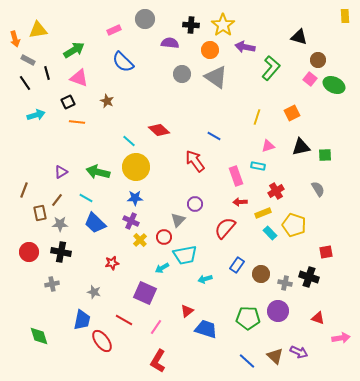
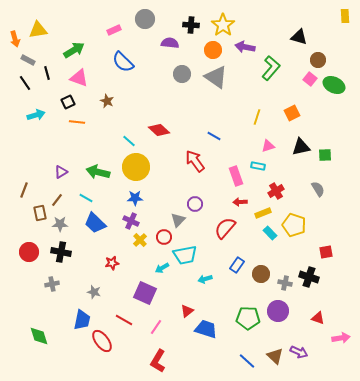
orange circle at (210, 50): moved 3 px right
